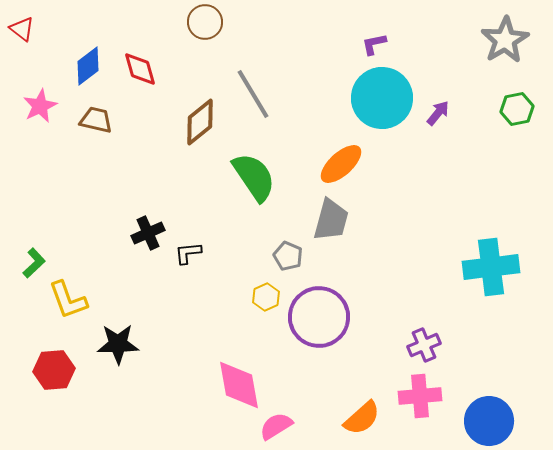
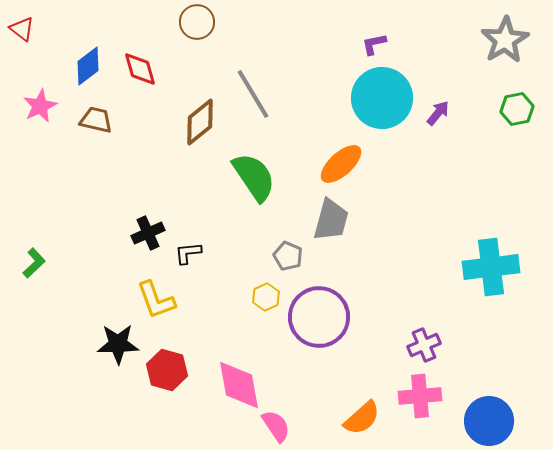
brown circle: moved 8 px left
yellow L-shape: moved 88 px right
red hexagon: moved 113 px right; rotated 21 degrees clockwise
pink semicircle: rotated 88 degrees clockwise
